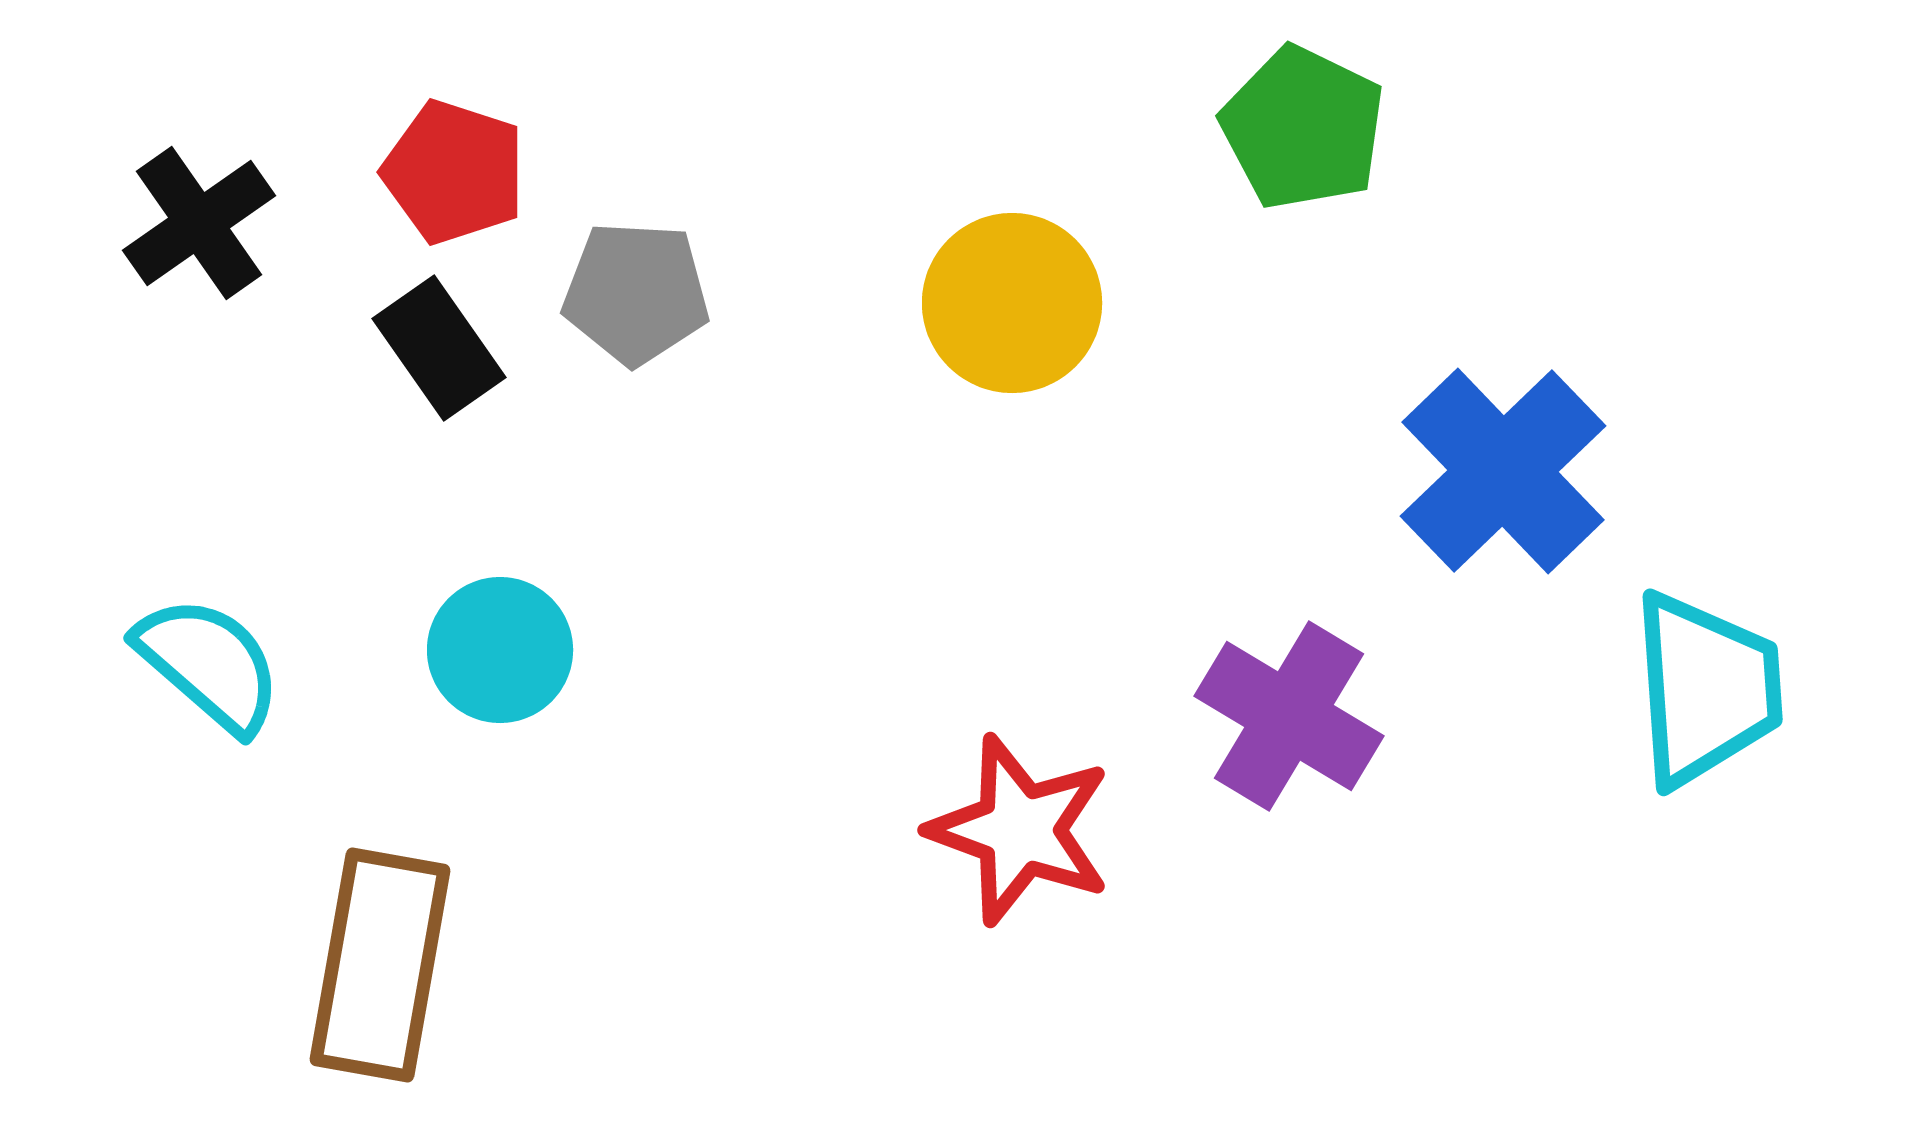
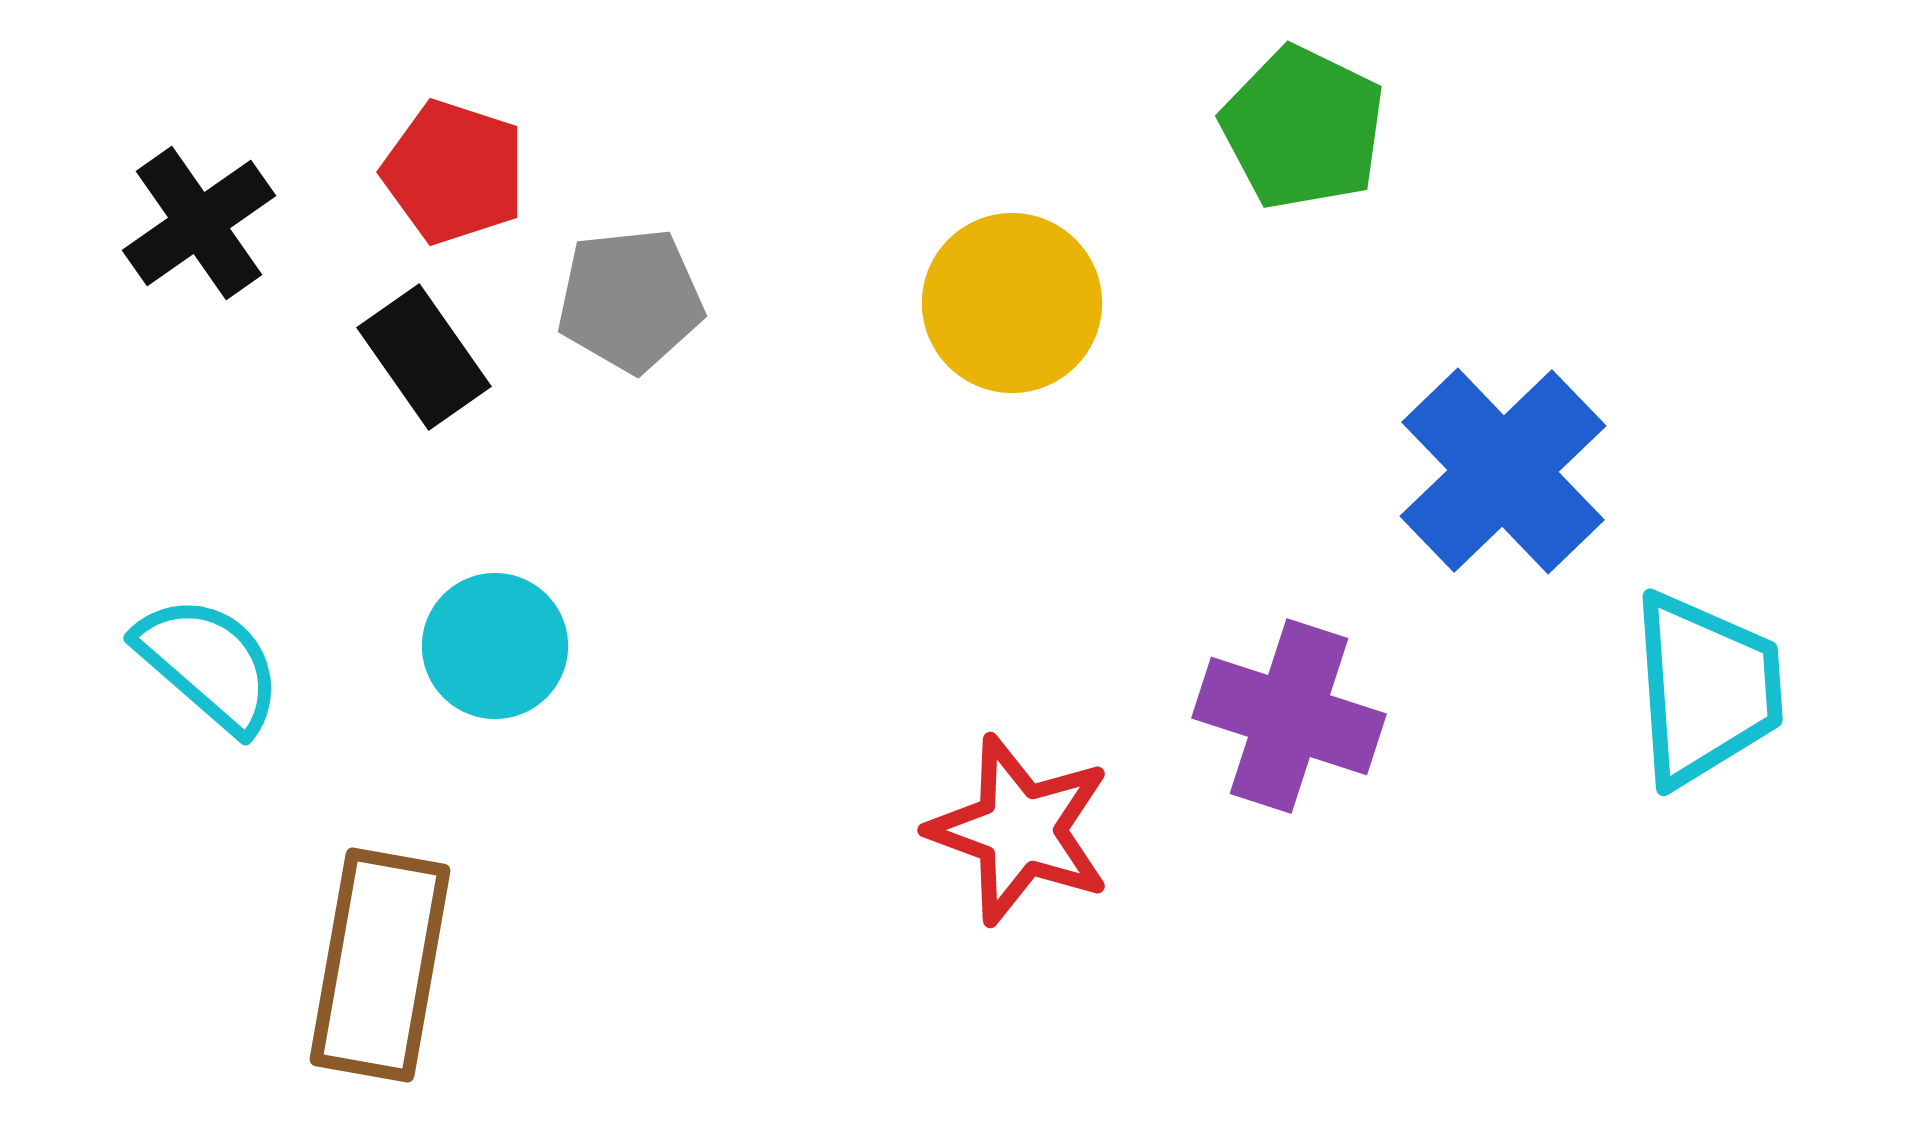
gray pentagon: moved 6 px left, 7 px down; rotated 9 degrees counterclockwise
black rectangle: moved 15 px left, 9 px down
cyan circle: moved 5 px left, 4 px up
purple cross: rotated 13 degrees counterclockwise
